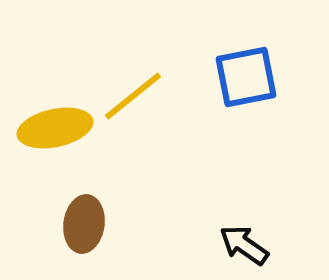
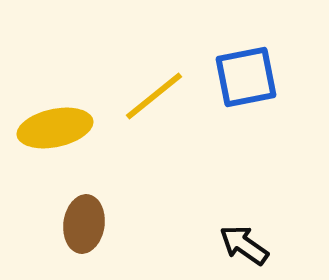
yellow line: moved 21 px right
